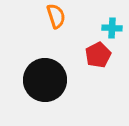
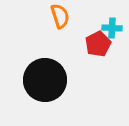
orange semicircle: moved 4 px right
red pentagon: moved 11 px up
